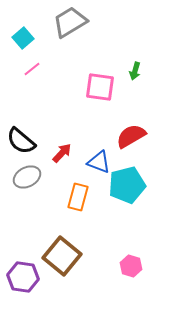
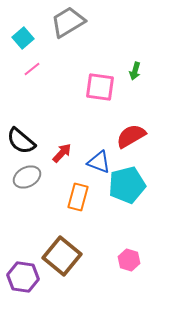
gray trapezoid: moved 2 px left
pink hexagon: moved 2 px left, 6 px up
